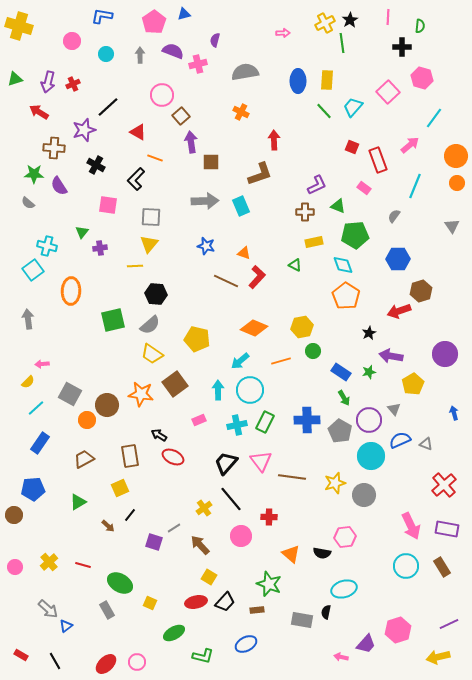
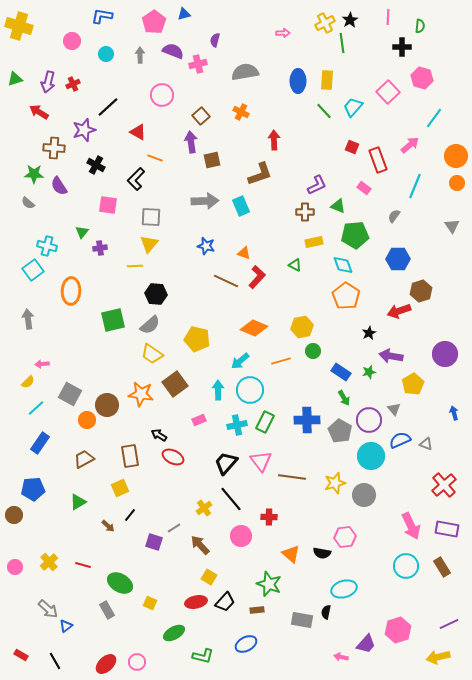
brown square at (181, 116): moved 20 px right
brown square at (211, 162): moved 1 px right, 2 px up; rotated 12 degrees counterclockwise
